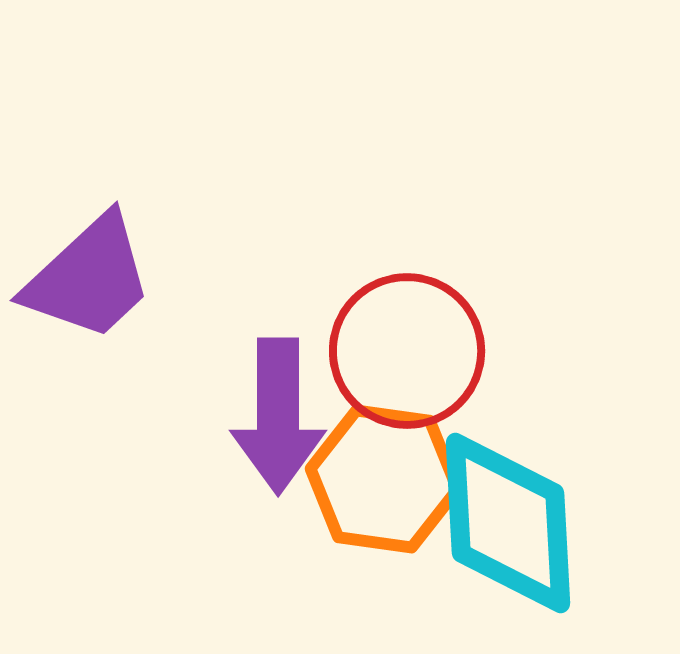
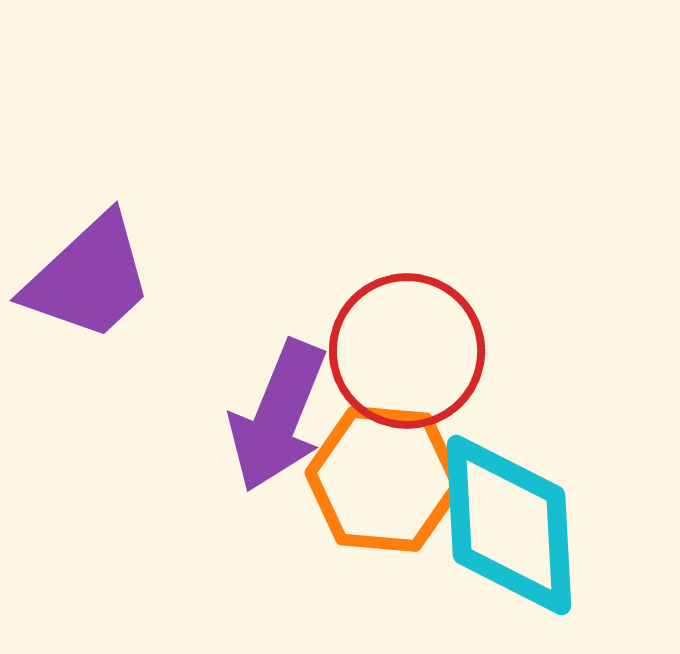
purple arrow: rotated 22 degrees clockwise
orange hexagon: rotated 3 degrees counterclockwise
cyan diamond: moved 1 px right, 2 px down
